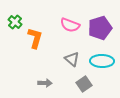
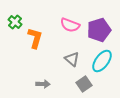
purple pentagon: moved 1 px left, 2 px down
cyan ellipse: rotated 55 degrees counterclockwise
gray arrow: moved 2 px left, 1 px down
